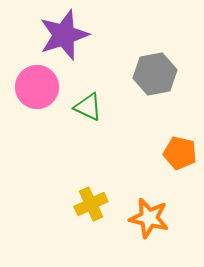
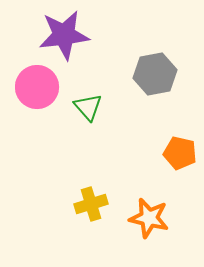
purple star: rotated 12 degrees clockwise
green triangle: rotated 24 degrees clockwise
yellow cross: rotated 8 degrees clockwise
